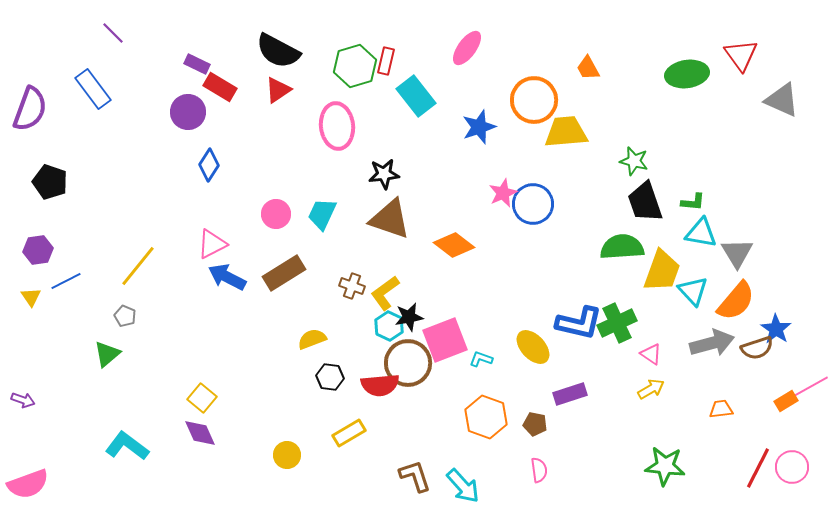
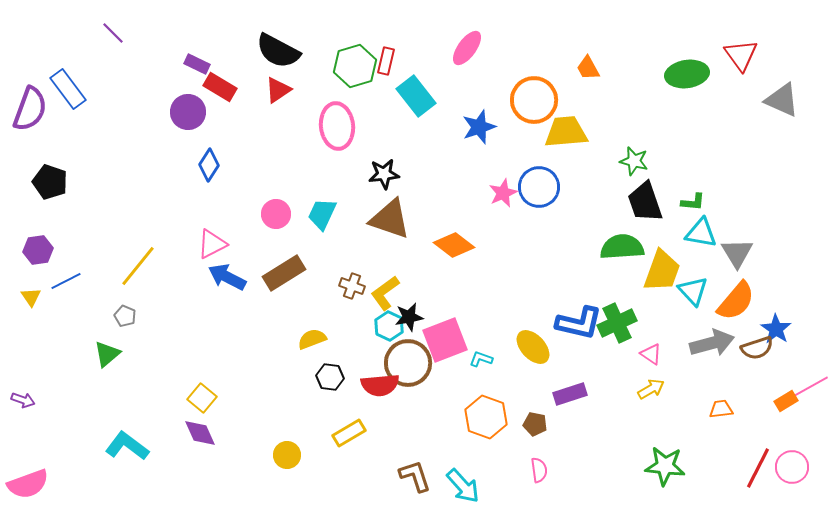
blue rectangle at (93, 89): moved 25 px left
blue circle at (533, 204): moved 6 px right, 17 px up
